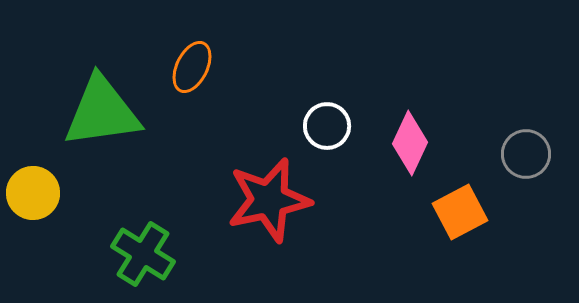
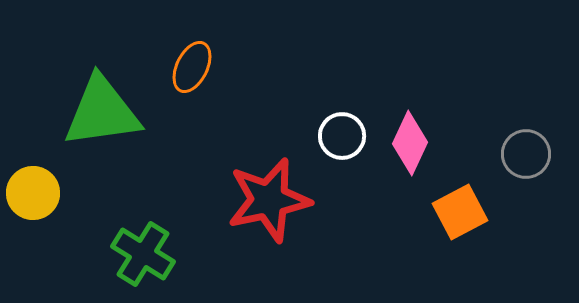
white circle: moved 15 px right, 10 px down
